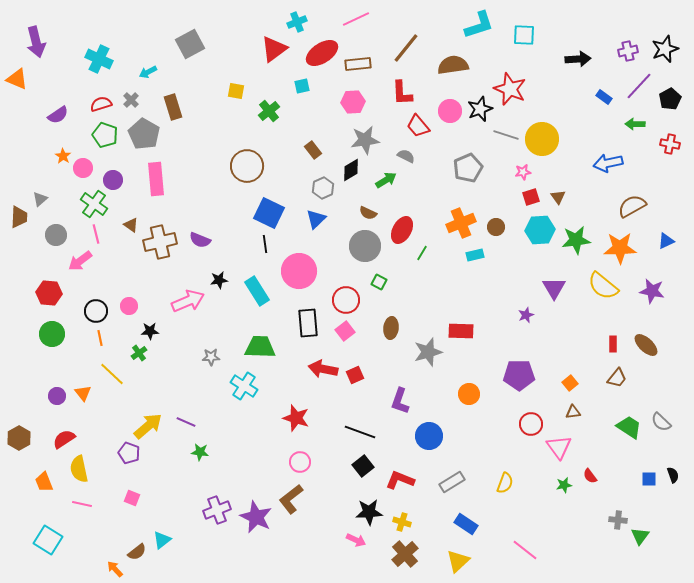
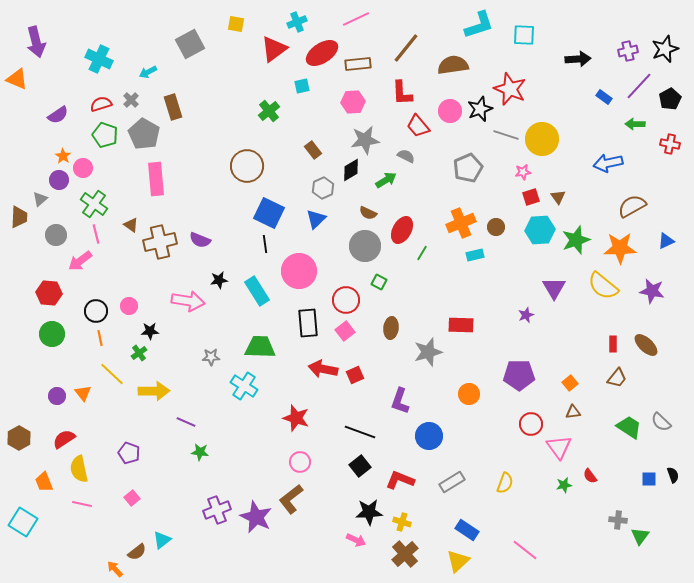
yellow square at (236, 91): moved 67 px up
purple circle at (113, 180): moved 54 px left
green star at (576, 240): rotated 12 degrees counterclockwise
pink arrow at (188, 301): rotated 32 degrees clockwise
red rectangle at (461, 331): moved 6 px up
yellow arrow at (148, 426): moved 6 px right, 35 px up; rotated 40 degrees clockwise
black square at (363, 466): moved 3 px left
pink square at (132, 498): rotated 28 degrees clockwise
blue rectangle at (466, 524): moved 1 px right, 6 px down
cyan square at (48, 540): moved 25 px left, 18 px up
